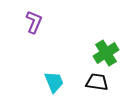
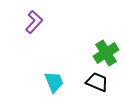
purple L-shape: rotated 20 degrees clockwise
black trapezoid: rotated 15 degrees clockwise
